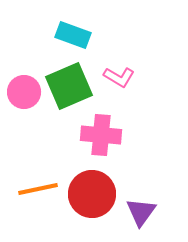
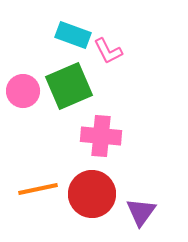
pink L-shape: moved 11 px left, 26 px up; rotated 32 degrees clockwise
pink circle: moved 1 px left, 1 px up
pink cross: moved 1 px down
